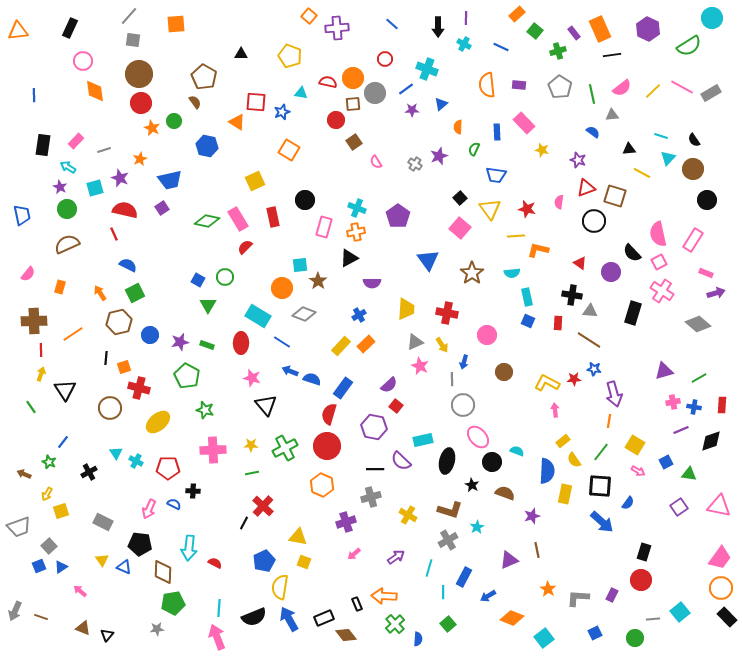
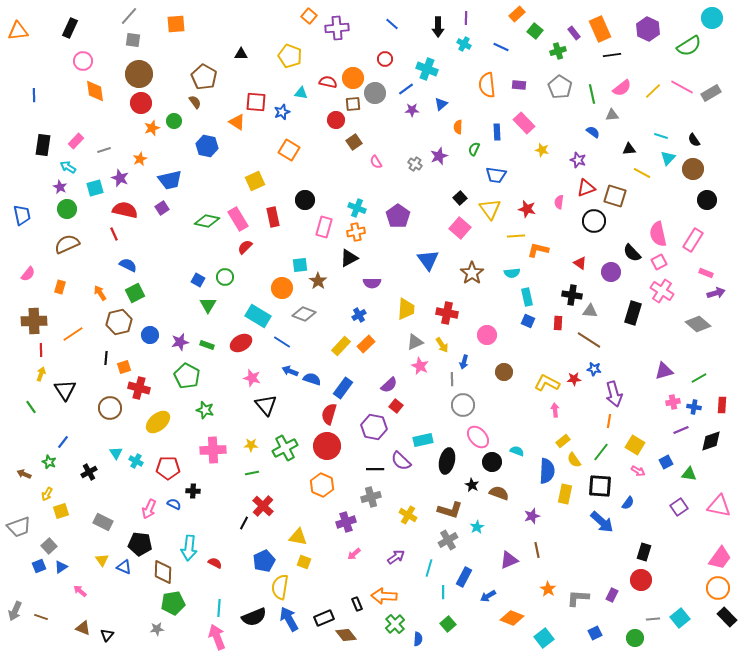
orange star at (152, 128): rotated 28 degrees clockwise
red ellipse at (241, 343): rotated 60 degrees clockwise
brown semicircle at (505, 493): moved 6 px left
orange circle at (721, 588): moved 3 px left
cyan square at (680, 612): moved 6 px down
